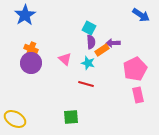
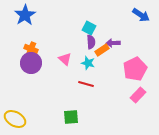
pink rectangle: rotated 56 degrees clockwise
